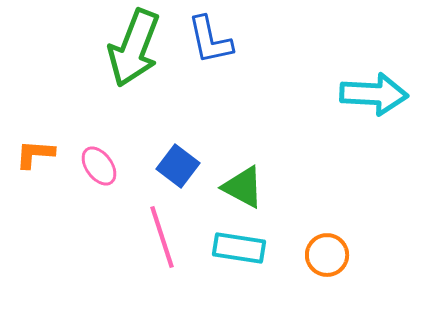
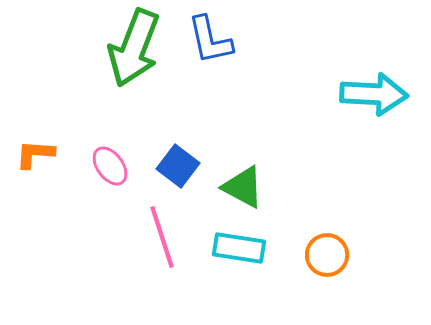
pink ellipse: moved 11 px right
